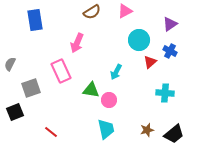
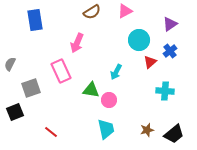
blue cross: rotated 24 degrees clockwise
cyan cross: moved 2 px up
